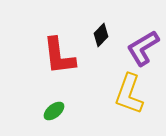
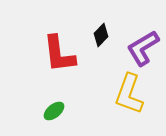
red L-shape: moved 2 px up
